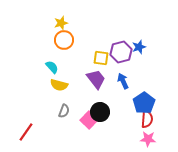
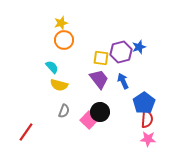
purple trapezoid: moved 3 px right
